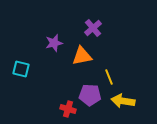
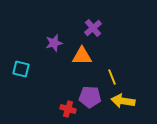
orange triangle: rotated 10 degrees clockwise
yellow line: moved 3 px right
purple pentagon: moved 2 px down
